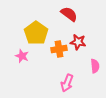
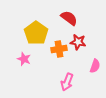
red semicircle: moved 4 px down
pink star: moved 2 px right, 3 px down
pink semicircle: rotated 24 degrees clockwise
pink arrow: moved 1 px up
